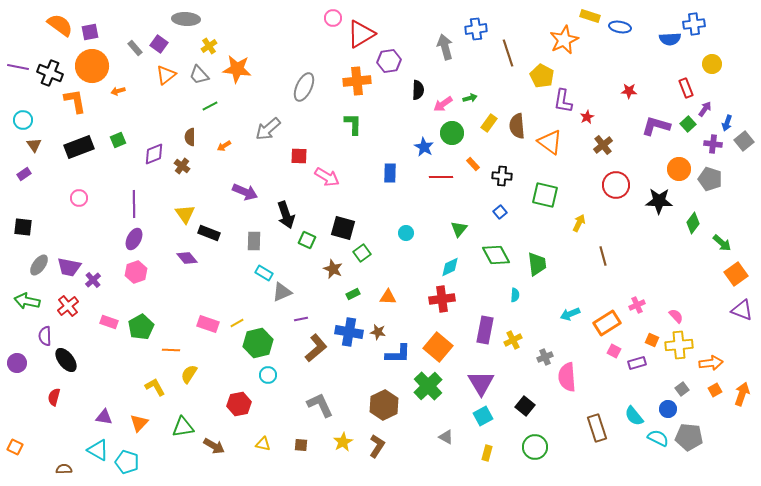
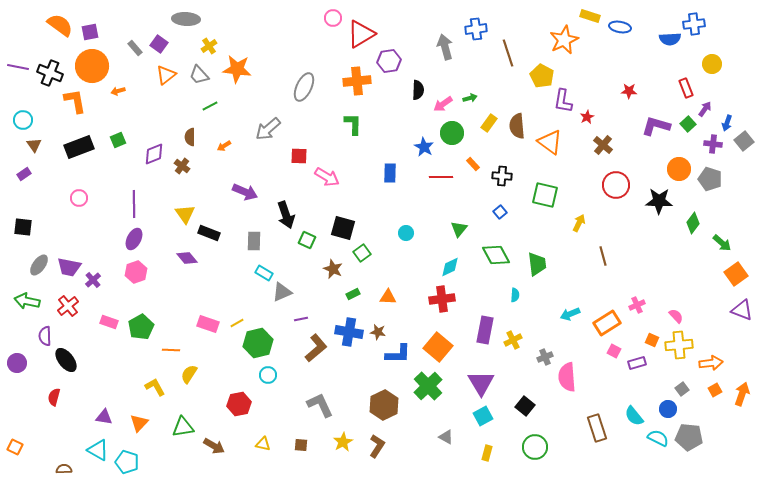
brown cross at (603, 145): rotated 12 degrees counterclockwise
